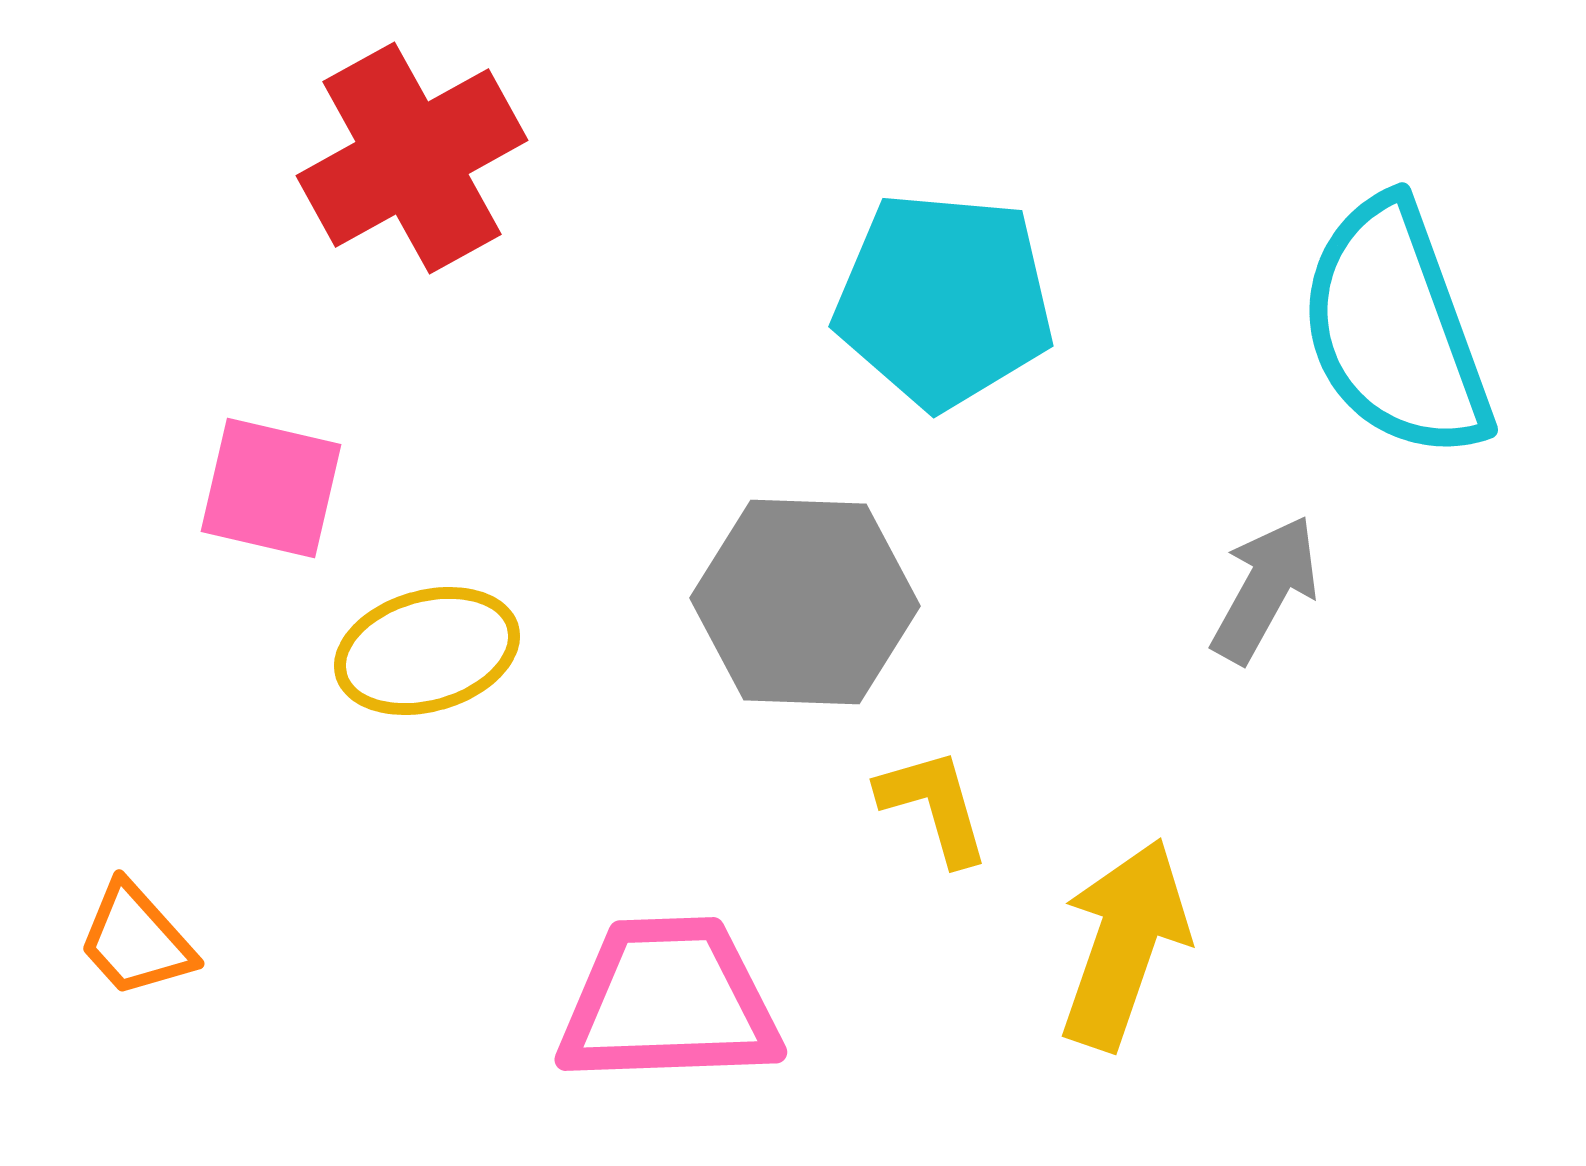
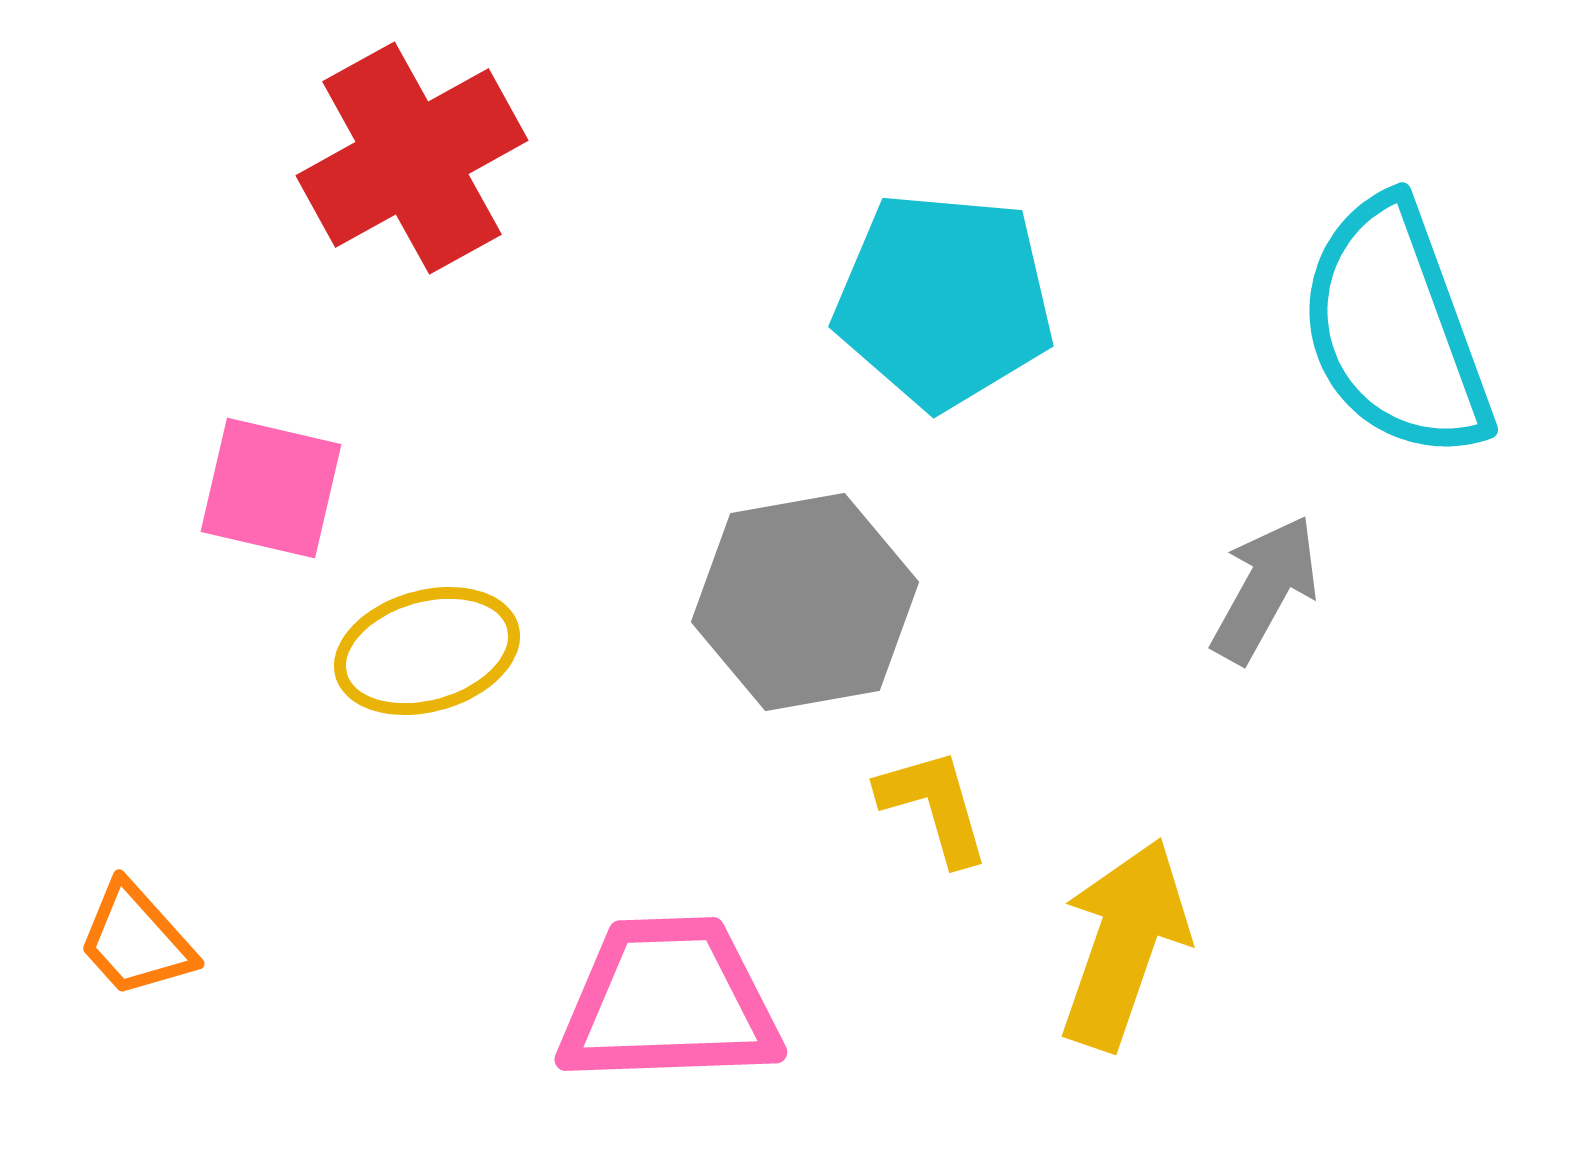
gray hexagon: rotated 12 degrees counterclockwise
